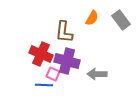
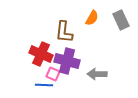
gray rectangle: rotated 12 degrees clockwise
